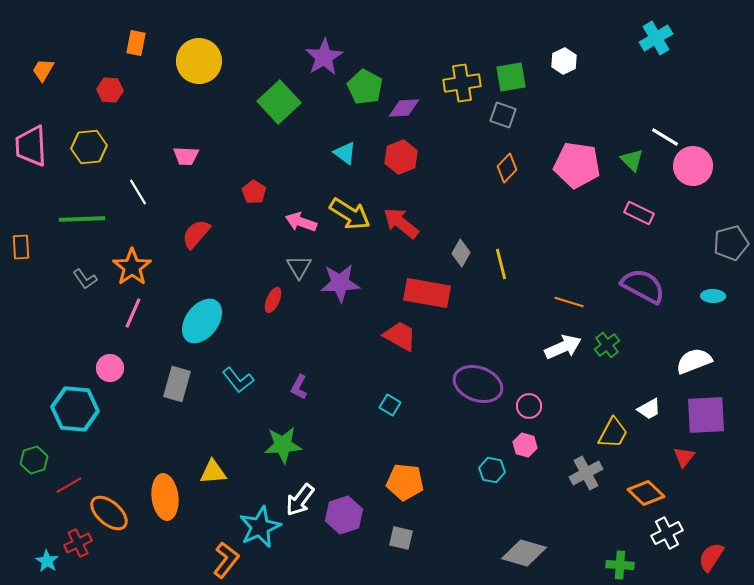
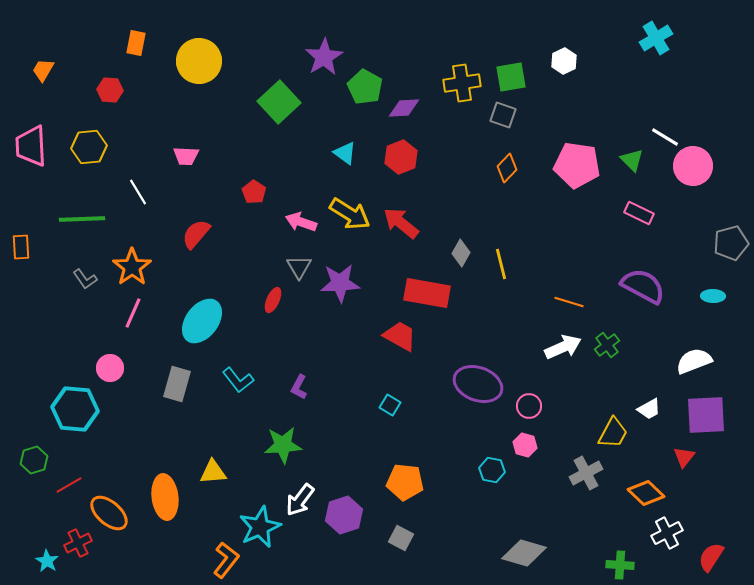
gray square at (401, 538): rotated 15 degrees clockwise
